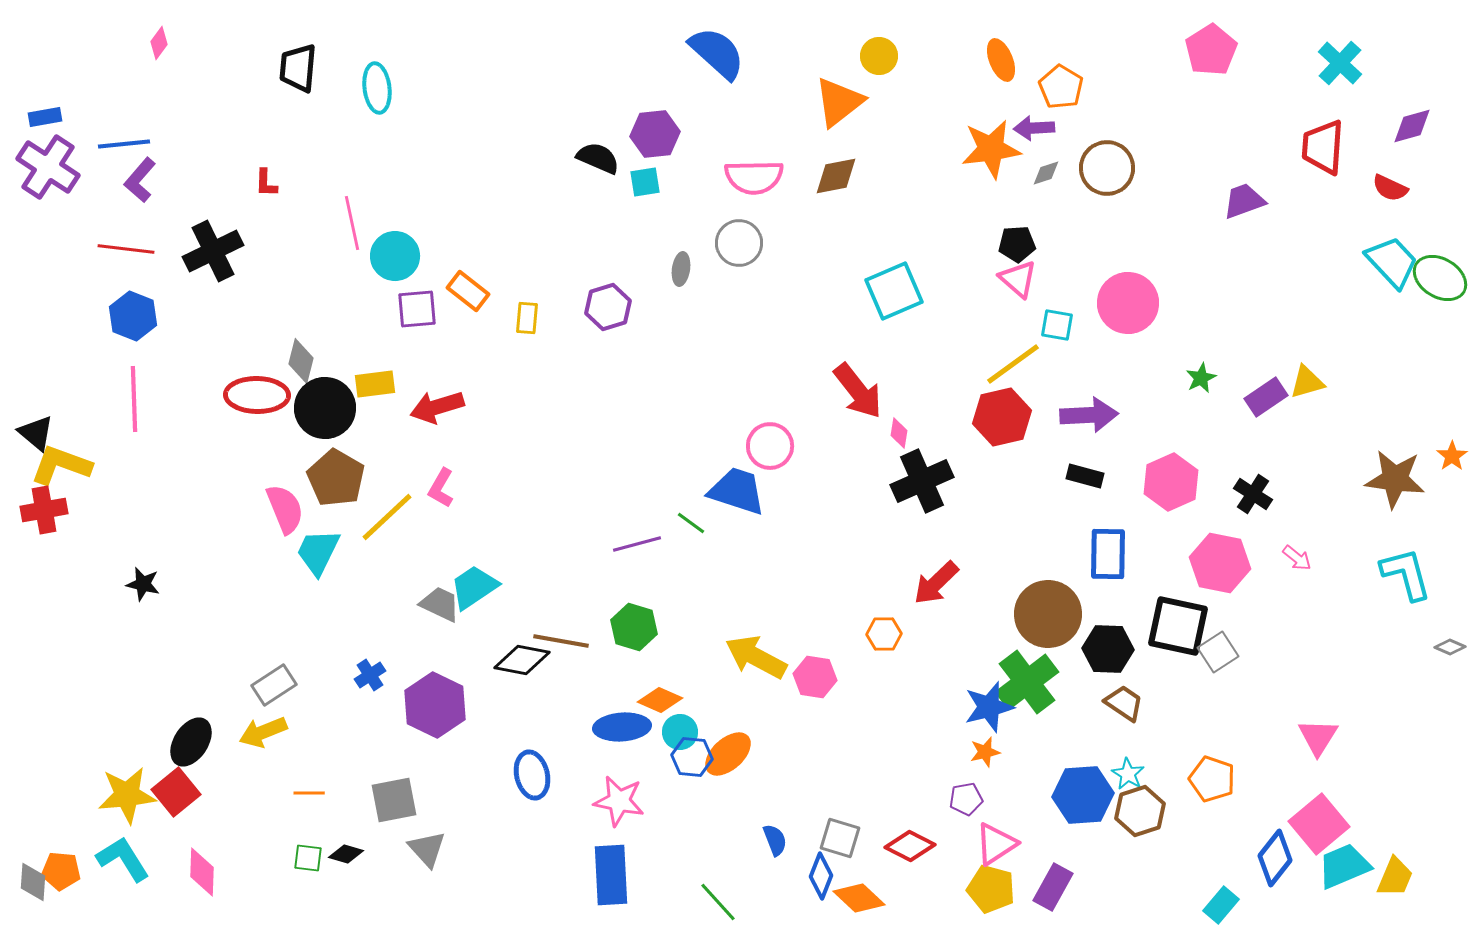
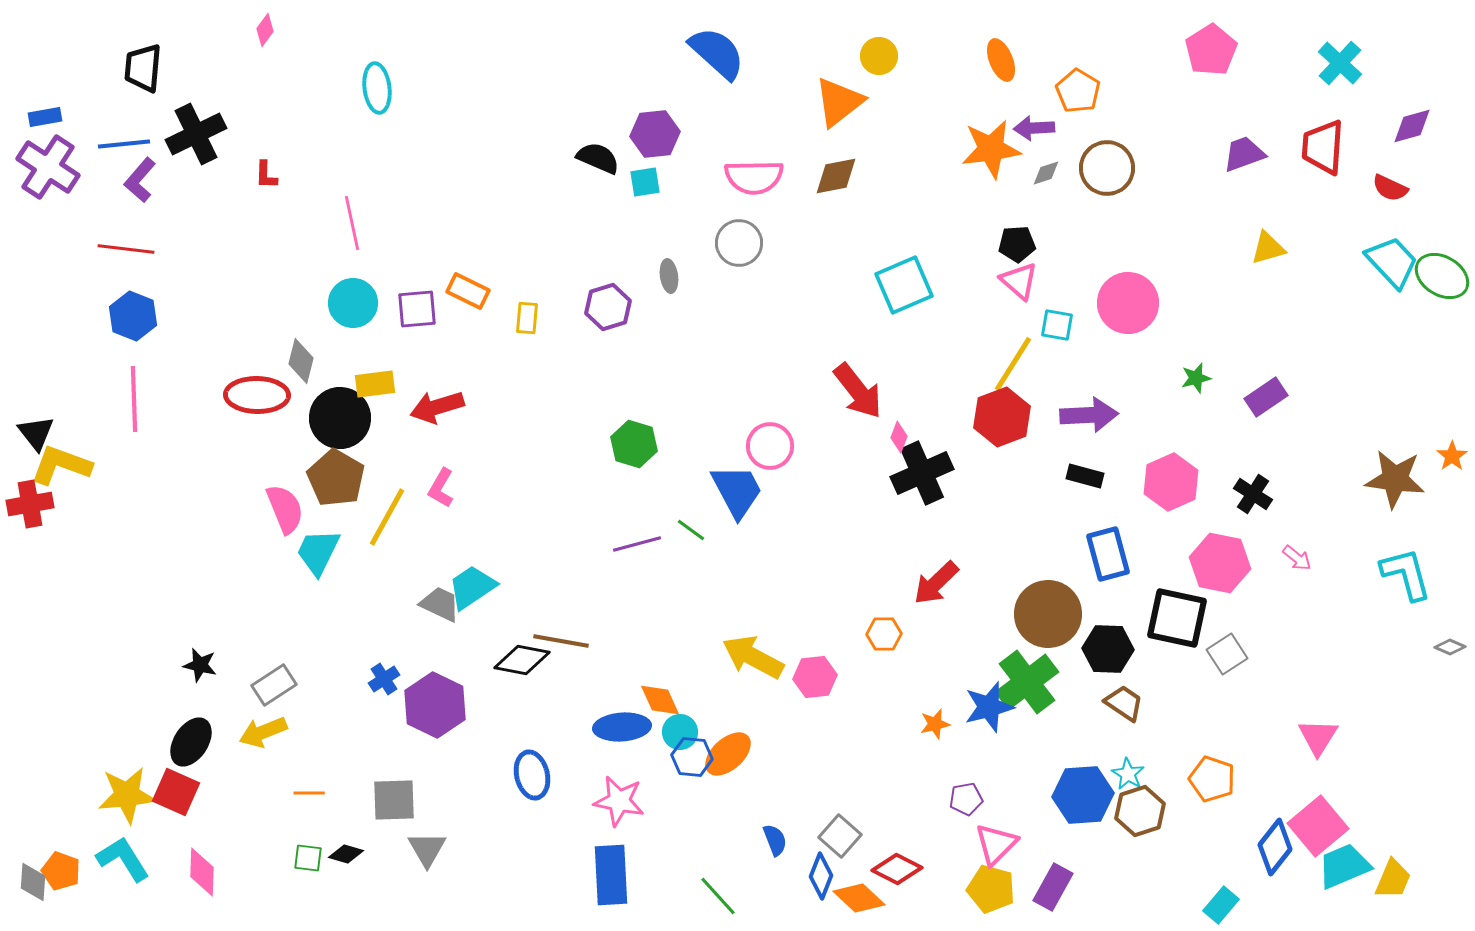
pink diamond at (159, 43): moved 106 px right, 13 px up
black trapezoid at (298, 68): moved 155 px left
orange pentagon at (1061, 87): moved 17 px right, 4 px down
red L-shape at (266, 183): moved 8 px up
purple trapezoid at (1244, 201): moved 47 px up
black cross at (213, 251): moved 17 px left, 117 px up
cyan circle at (395, 256): moved 42 px left, 47 px down
gray ellipse at (681, 269): moved 12 px left, 7 px down; rotated 16 degrees counterclockwise
green ellipse at (1440, 278): moved 2 px right, 2 px up
pink triangle at (1018, 279): moved 1 px right, 2 px down
orange rectangle at (468, 291): rotated 12 degrees counterclockwise
cyan square at (894, 291): moved 10 px right, 6 px up
yellow line at (1013, 364): rotated 22 degrees counterclockwise
green star at (1201, 378): moved 5 px left; rotated 12 degrees clockwise
yellow triangle at (1307, 382): moved 39 px left, 134 px up
black circle at (325, 408): moved 15 px right, 10 px down
red hexagon at (1002, 417): rotated 8 degrees counterclockwise
black triangle at (36, 433): rotated 12 degrees clockwise
pink diamond at (899, 433): moved 4 px down; rotated 12 degrees clockwise
black cross at (922, 481): moved 8 px up
blue trapezoid at (737, 491): rotated 44 degrees clockwise
red cross at (44, 510): moved 14 px left, 6 px up
yellow line at (387, 517): rotated 18 degrees counterclockwise
green line at (691, 523): moved 7 px down
blue rectangle at (1108, 554): rotated 16 degrees counterclockwise
black star at (143, 584): moved 57 px right, 81 px down
cyan trapezoid at (474, 587): moved 2 px left
black square at (1178, 626): moved 1 px left, 8 px up
green hexagon at (634, 627): moved 183 px up
gray square at (1218, 652): moved 9 px right, 2 px down
yellow arrow at (756, 657): moved 3 px left
blue cross at (370, 675): moved 14 px right, 4 px down
pink hexagon at (815, 677): rotated 15 degrees counterclockwise
orange diamond at (660, 700): rotated 42 degrees clockwise
orange star at (985, 752): moved 50 px left, 28 px up
red square at (176, 792): rotated 27 degrees counterclockwise
gray square at (394, 800): rotated 9 degrees clockwise
pink square at (1319, 824): moved 1 px left, 2 px down
gray square at (840, 838): moved 2 px up; rotated 24 degrees clockwise
pink triangle at (996, 844): rotated 12 degrees counterclockwise
red diamond at (910, 846): moved 13 px left, 23 px down
gray triangle at (427, 849): rotated 12 degrees clockwise
blue diamond at (1275, 858): moved 11 px up
orange pentagon at (61, 871): rotated 15 degrees clockwise
yellow trapezoid at (1395, 877): moved 2 px left, 2 px down
green line at (718, 902): moved 6 px up
